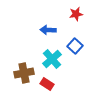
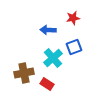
red star: moved 3 px left, 4 px down
blue square: moved 1 px left, 1 px down; rotated 28 degrees clockwise
cyan cross: moved 1 px right, 1 px up
